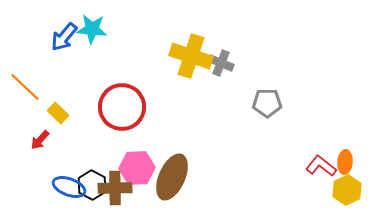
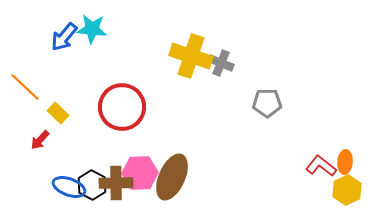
pink hexagon: moved 3 px right, 5 px down
brown cross: moved 1 px right, 5 px up
